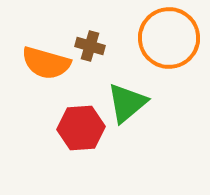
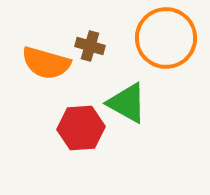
orange circle: moved 3 px left
green triangle: rotated 51 degrees counterclockwise
